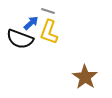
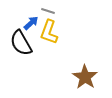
black semicircle: moved 1 px right, 4 px down; rotated 40 degrees clockwise
